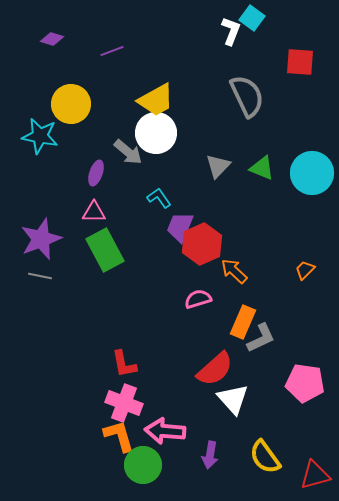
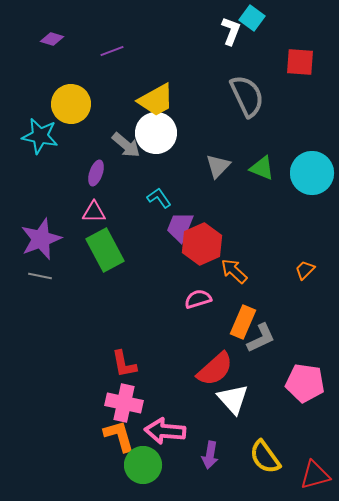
gray arrow: moved 2 px left, 7 px up
pink cross: rotated 9 degrees counterclockwise
